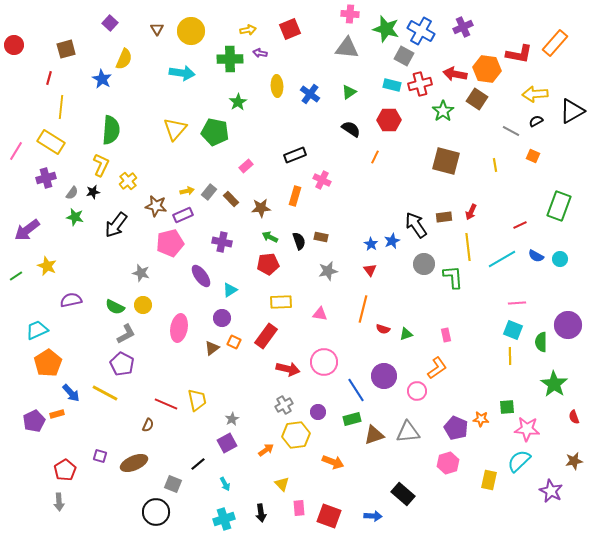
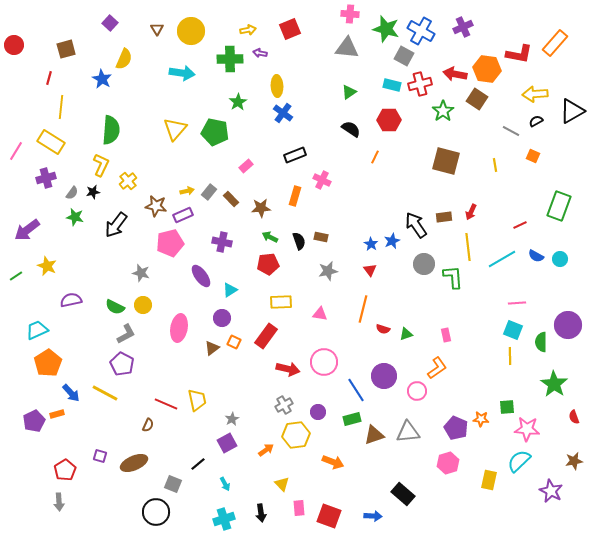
blue cross at (310, 94): moved 27 px left, 19 px down
